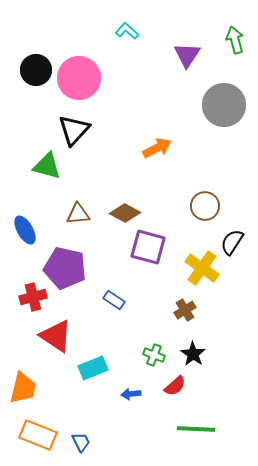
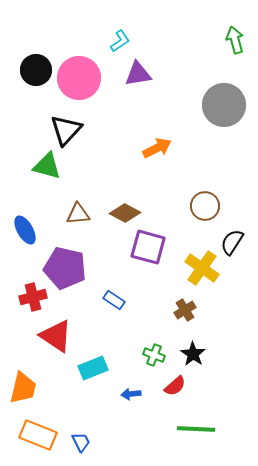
cyan L-shape: moved 7 px left, 10 px down; rotated 105 degrees clockwise
purple triangle: moved 49 px left, 19 px down; rotated 48 degrees clockwise
black triangle: moved 8 px left
